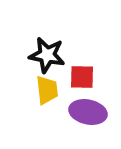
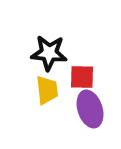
black star: moved 2 px right, 2 px up; rotated 6 degrees counterclockwise
purple ellipse: moved 2 px right, 3 px up; rotated 60 degrees clockwise
